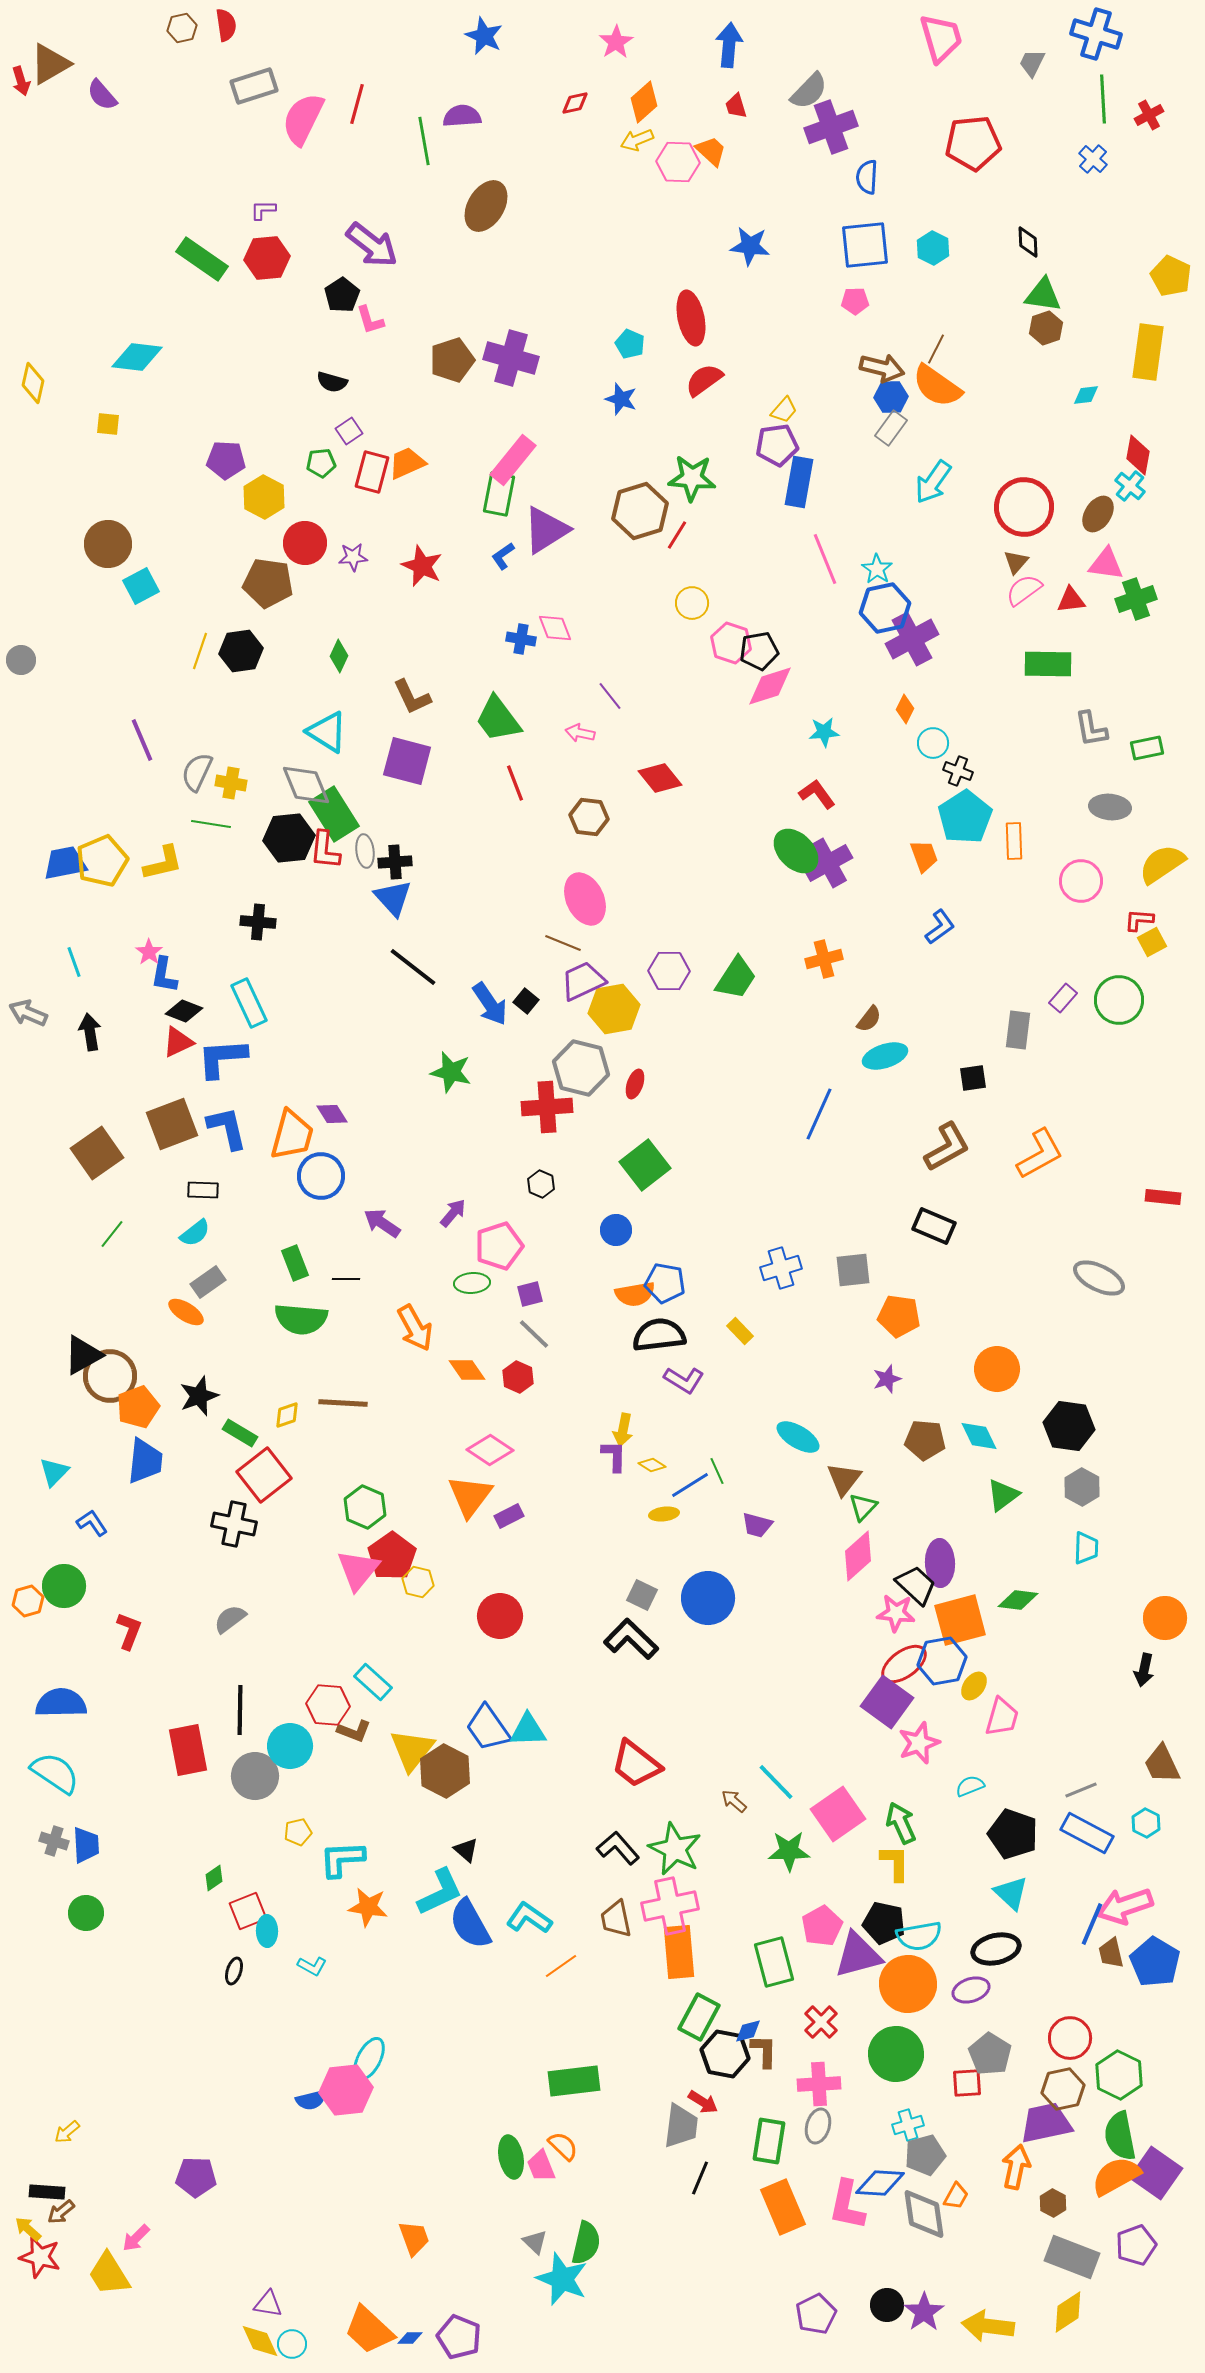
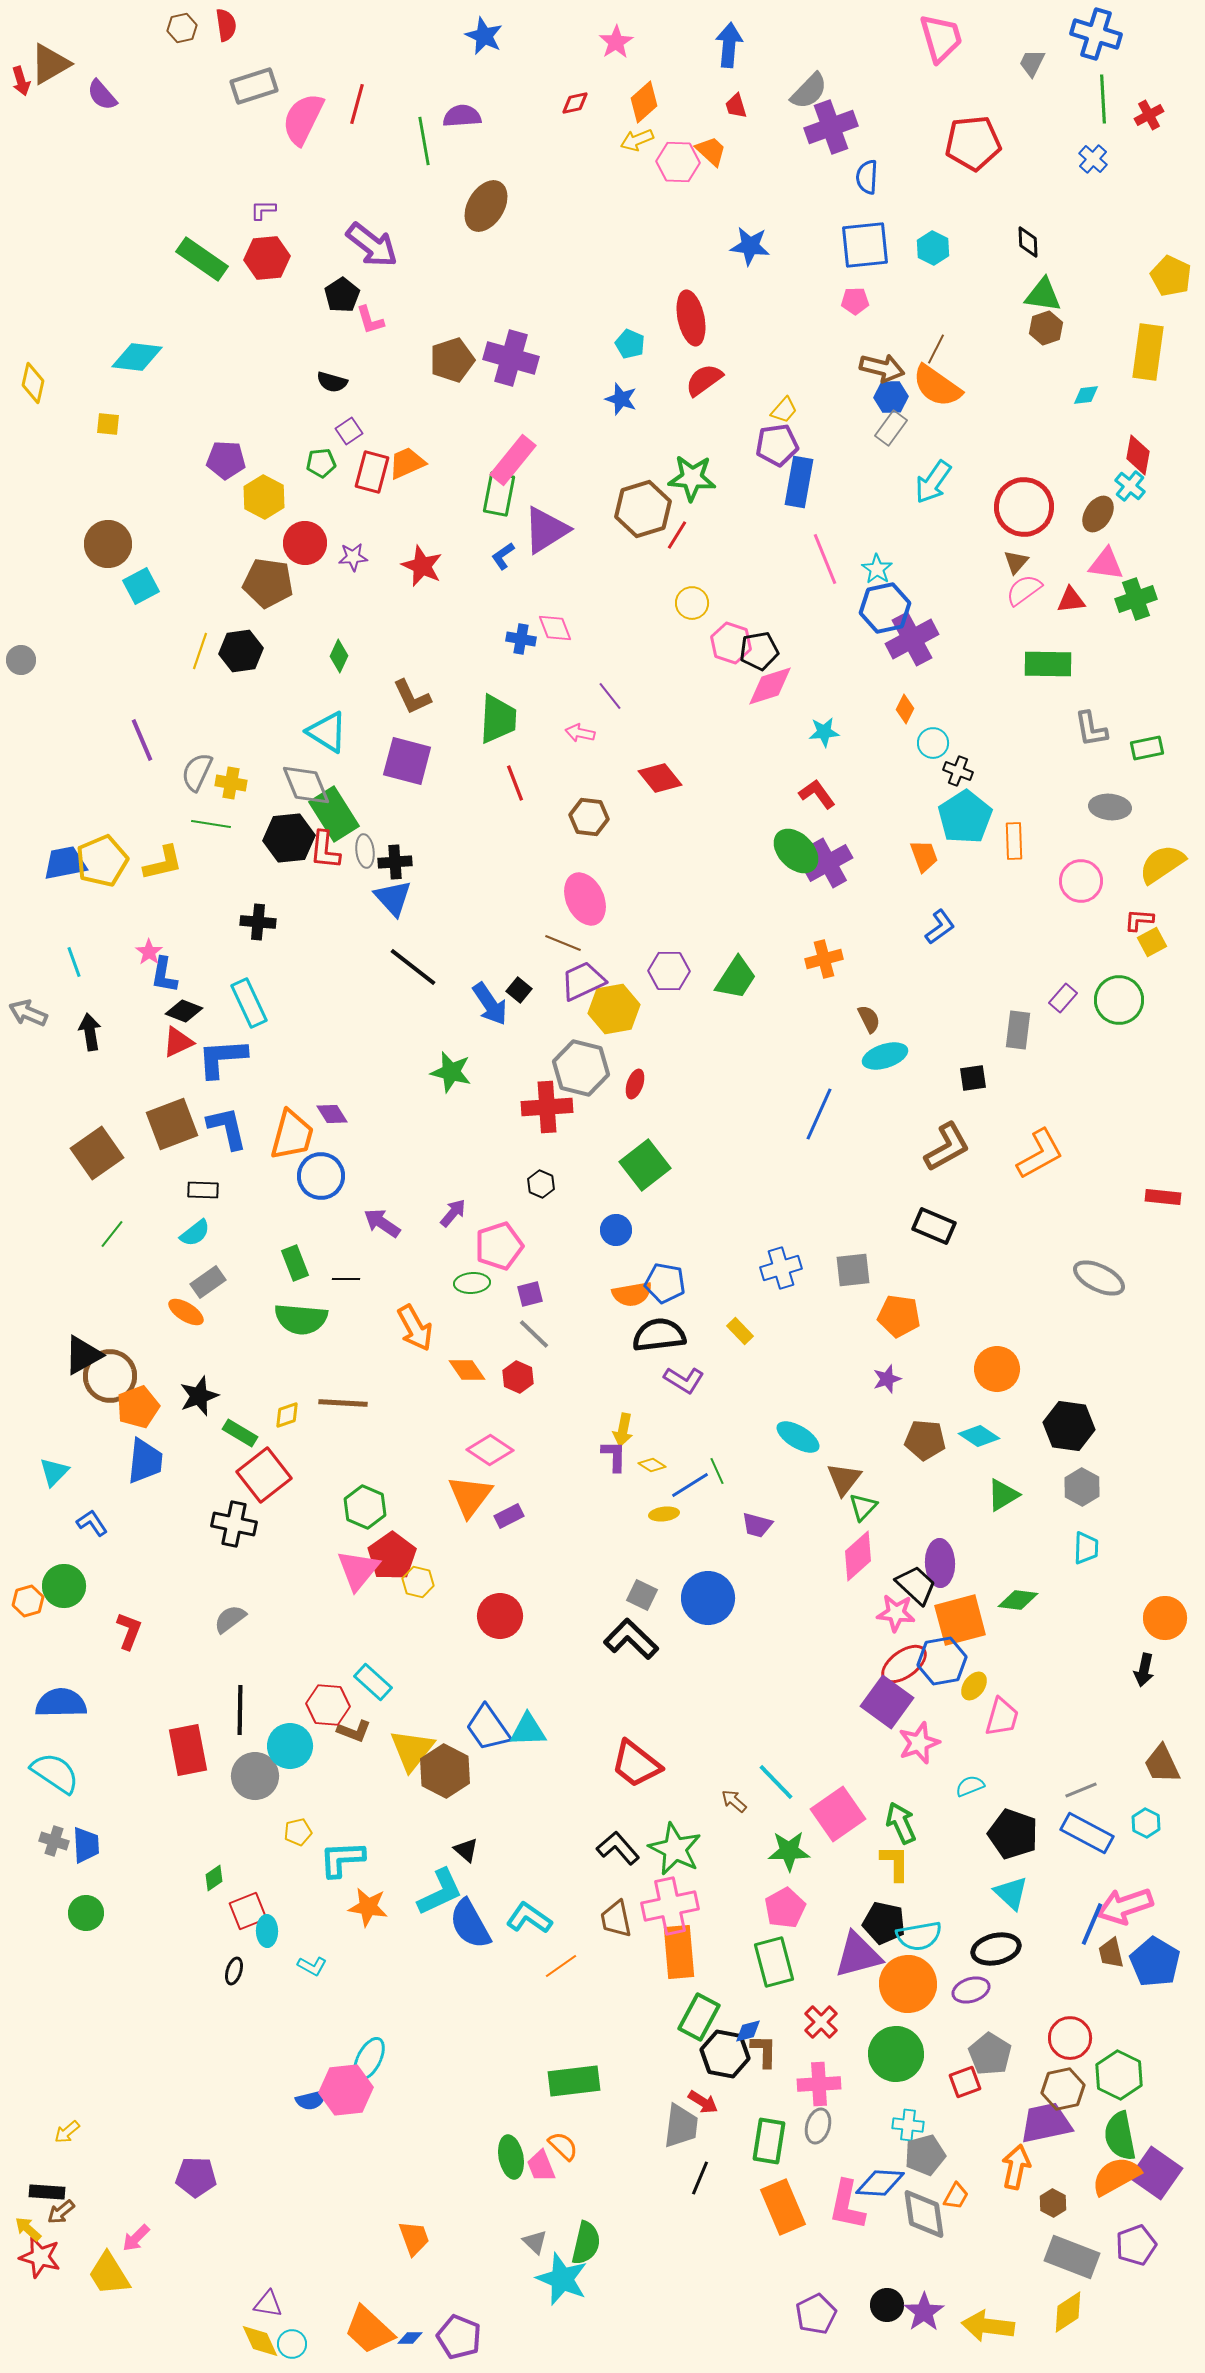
brown hexagon at (640, 511): moved 3 px right, 2 px up
green trapezoid at (498, 719): rotated 140 degrees counterclockwise
black square at (526, 1001): moved 7 px left, 11 px up
brown semicircle at (869, 1019): rotated 64 degrees counterclockwise
orange semicircle at (635, 1294): moved 3 px left
cyan diamond at (979, 1436): rotated 30 degrees counterclockwise
green triangle at (1003, 1495): rotated 6 degrees clockwise
pink pentagon at (822, 1926): moved 37 px left, 18 px up
red square at (967, 2083): moved 2 px left, 1 px up; rotated 16 degrees counterclockwise
cyan cross at (908, 2125): rotated 24 degrees clockwise
